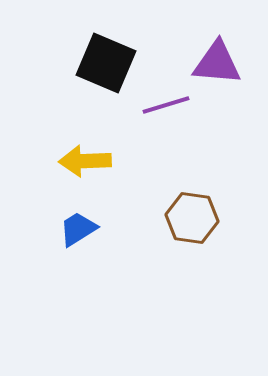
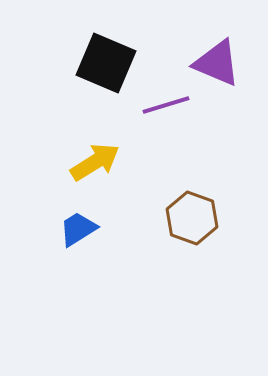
purple triangle: rotated 18 degrees clockwise
yellow arrow: moved 10 px right, 1 px down; rotated 150 degrees clockwise
brown hexagon: rotated 12 degrees clockwise
